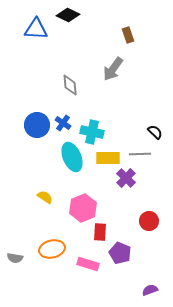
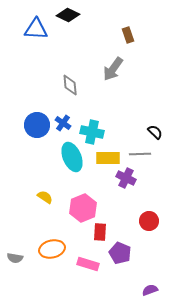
purple cross: rotated 18 degrees counterclockwise
